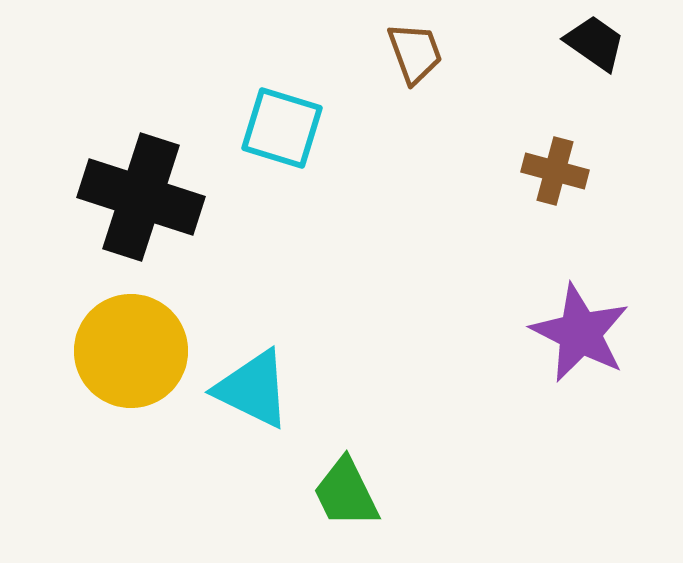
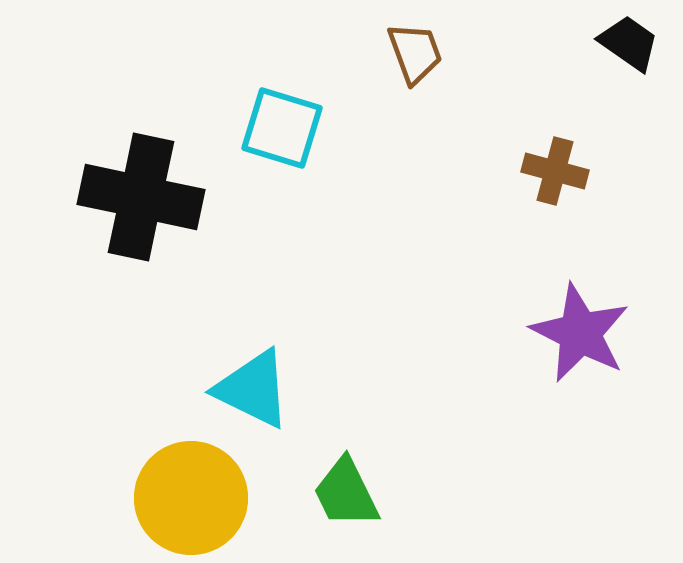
black trapezoid: moved 34 px right
black cross: rotated 6 degrees counterclockwise
yellow circle: moved 60 px right, 147 px down
